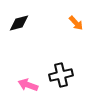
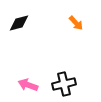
black cross: moved 3 px right, 9 px down
